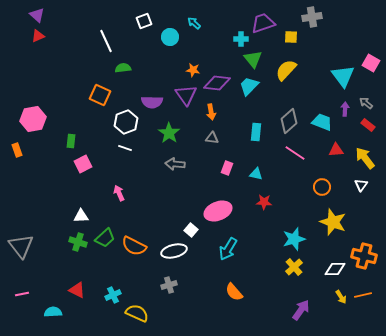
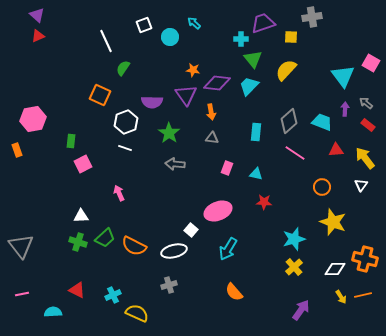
white square at (144, 21): moved 4 px down
green semicircle at (123, 68): rotated 49 degrees counterclockwise
orange cross at (364, 256): moved 1 px right, 3 px down
